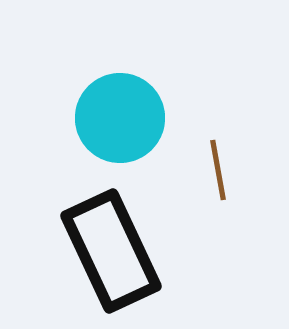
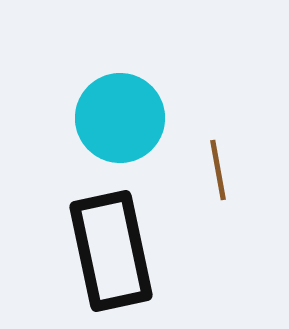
black rectangle: rotated 13 degrees clockwise
